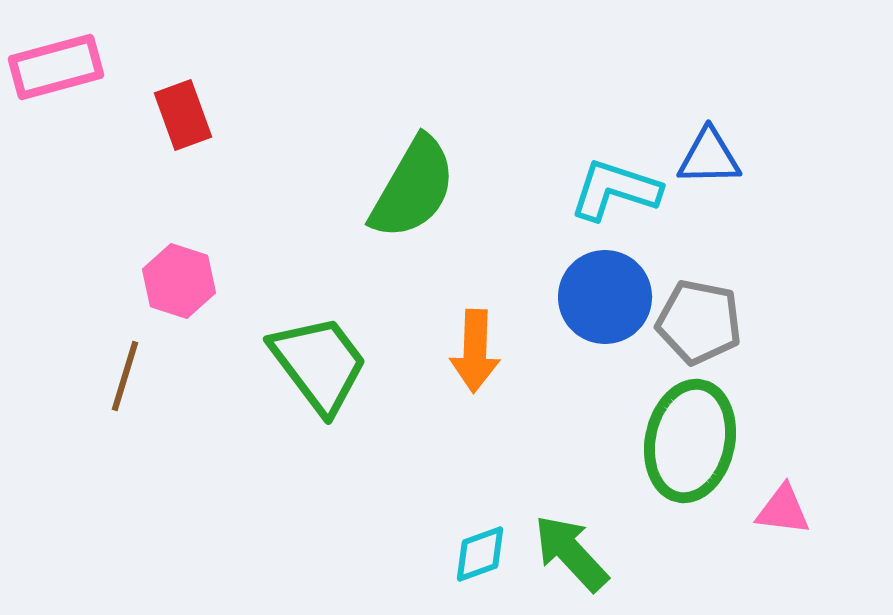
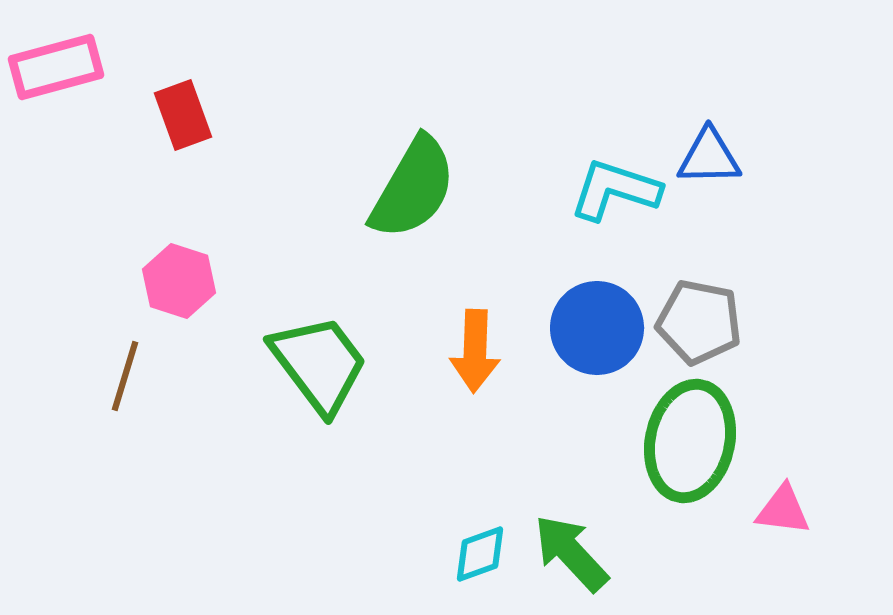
blue circle: moved 8 px left, 31 px down
